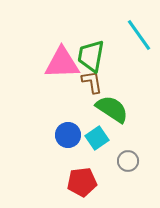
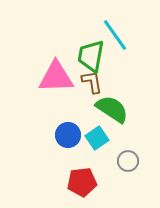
cyan line: moved 24 px left
pink triangle: moved 6 px left, 14 px down
